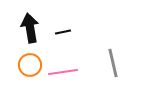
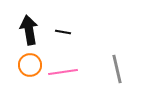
black arrow: moved 1 px left, 2 px down
black line: rotated 21 degrees clockwise
gray line: moved 4 px right, 6 px down
